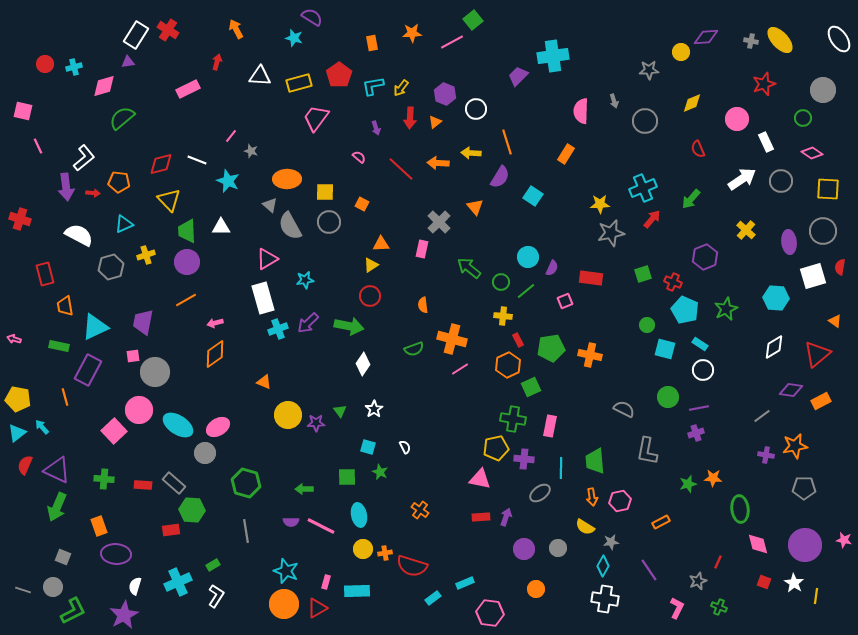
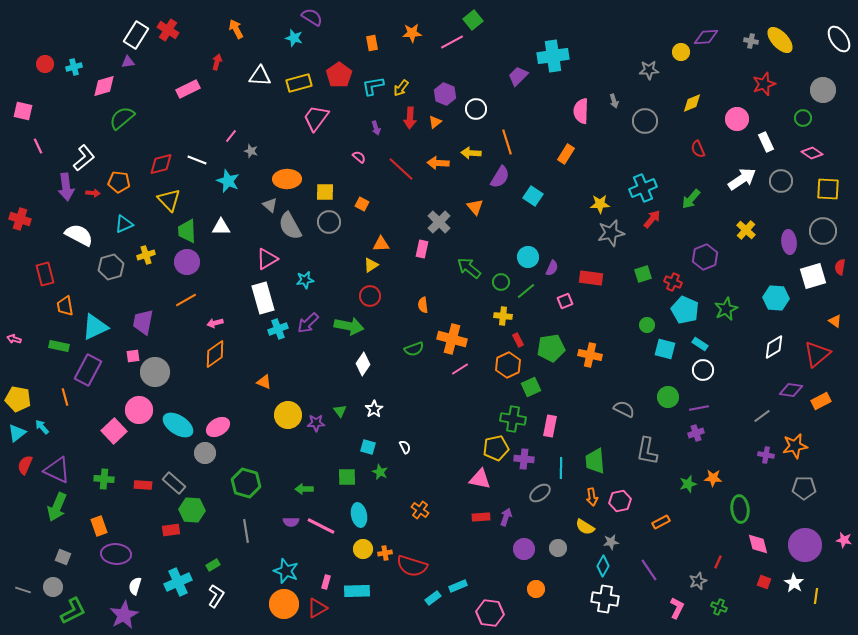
cyan rectangle at (465, 583): moved 7 px left, 3 px down
